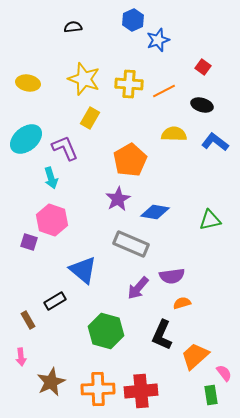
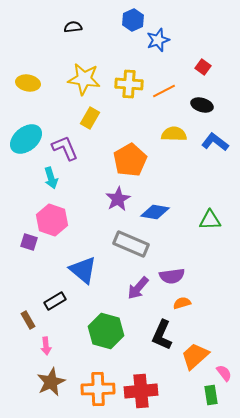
yellow star: rotated 12 degrees counterclockwise
green triangle: rotated 10 degrees clockwise
pink arrow: moved 25 px right, 11 px up
